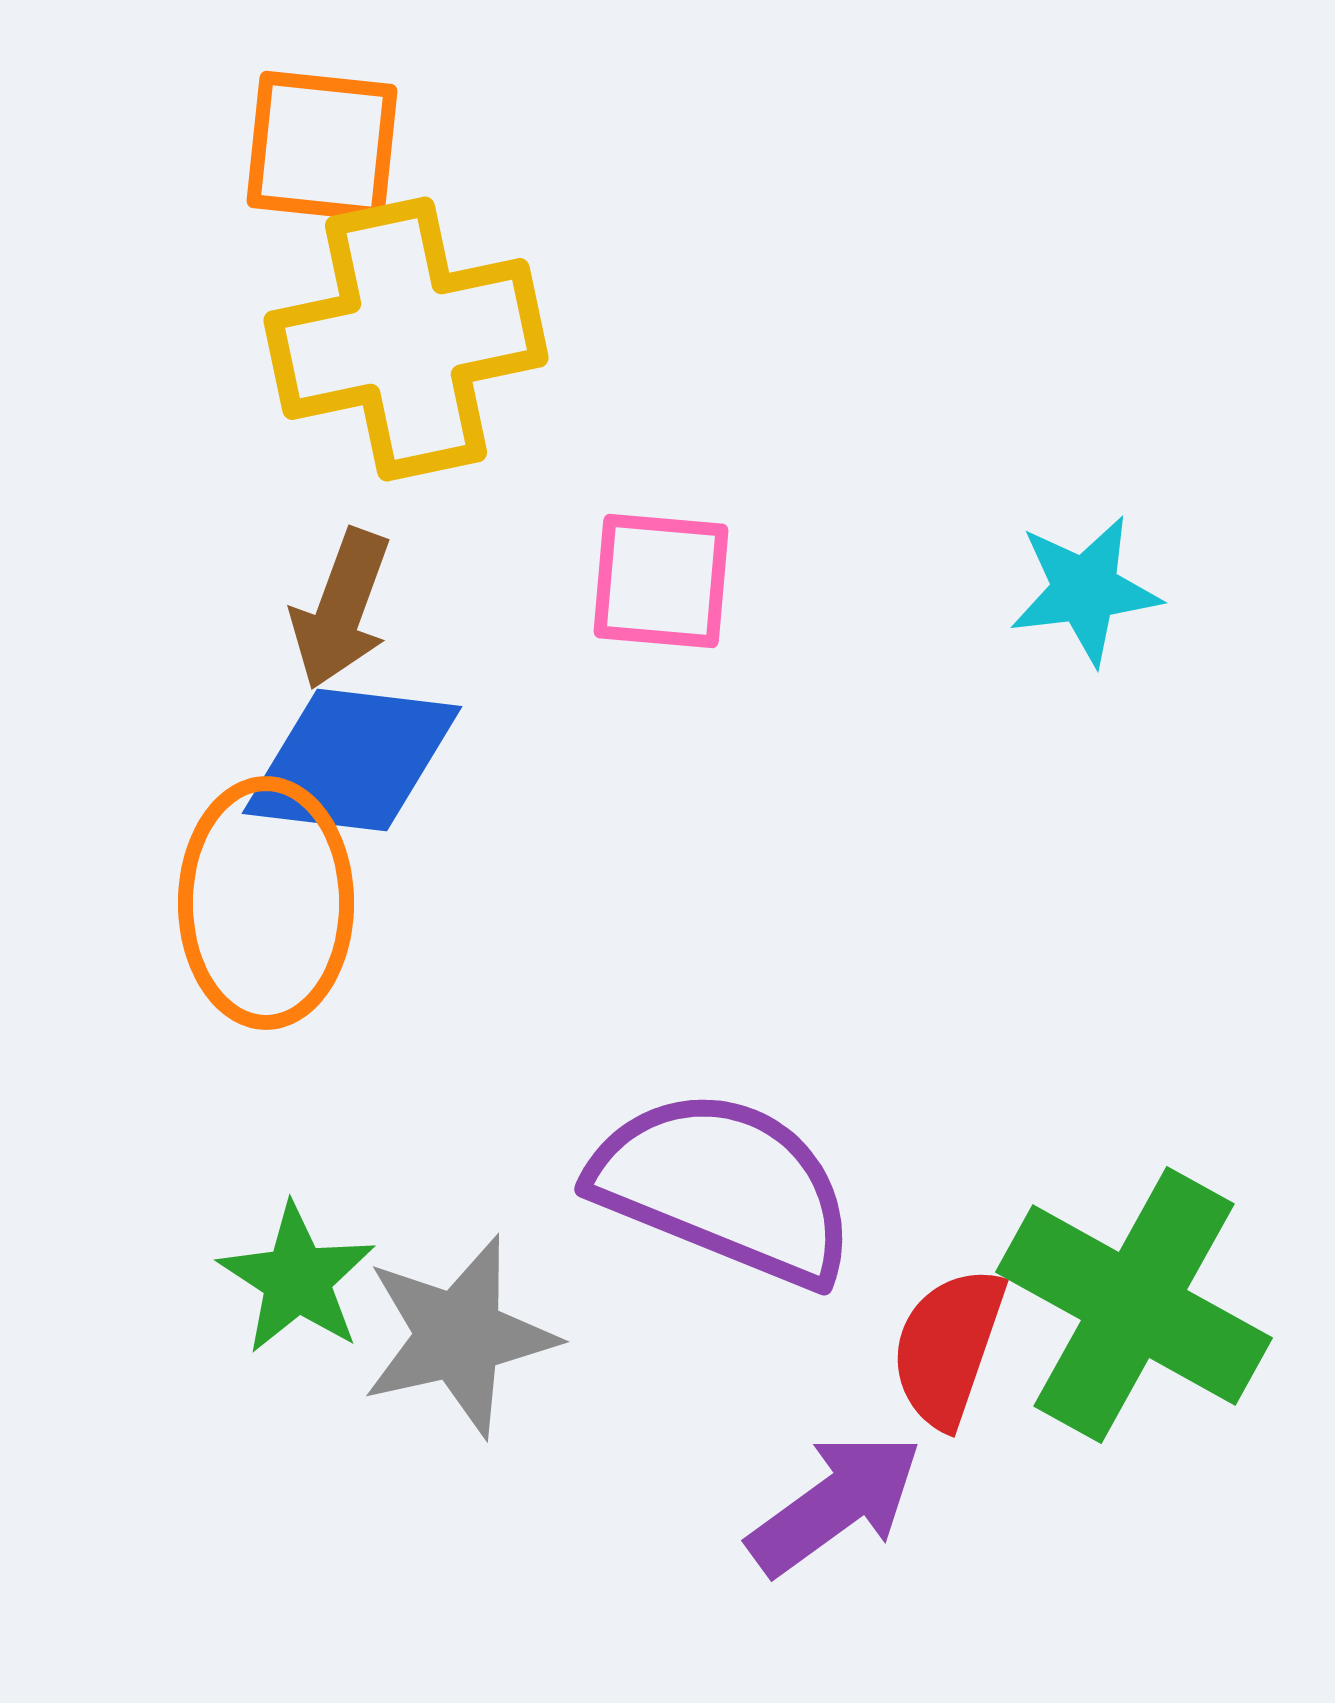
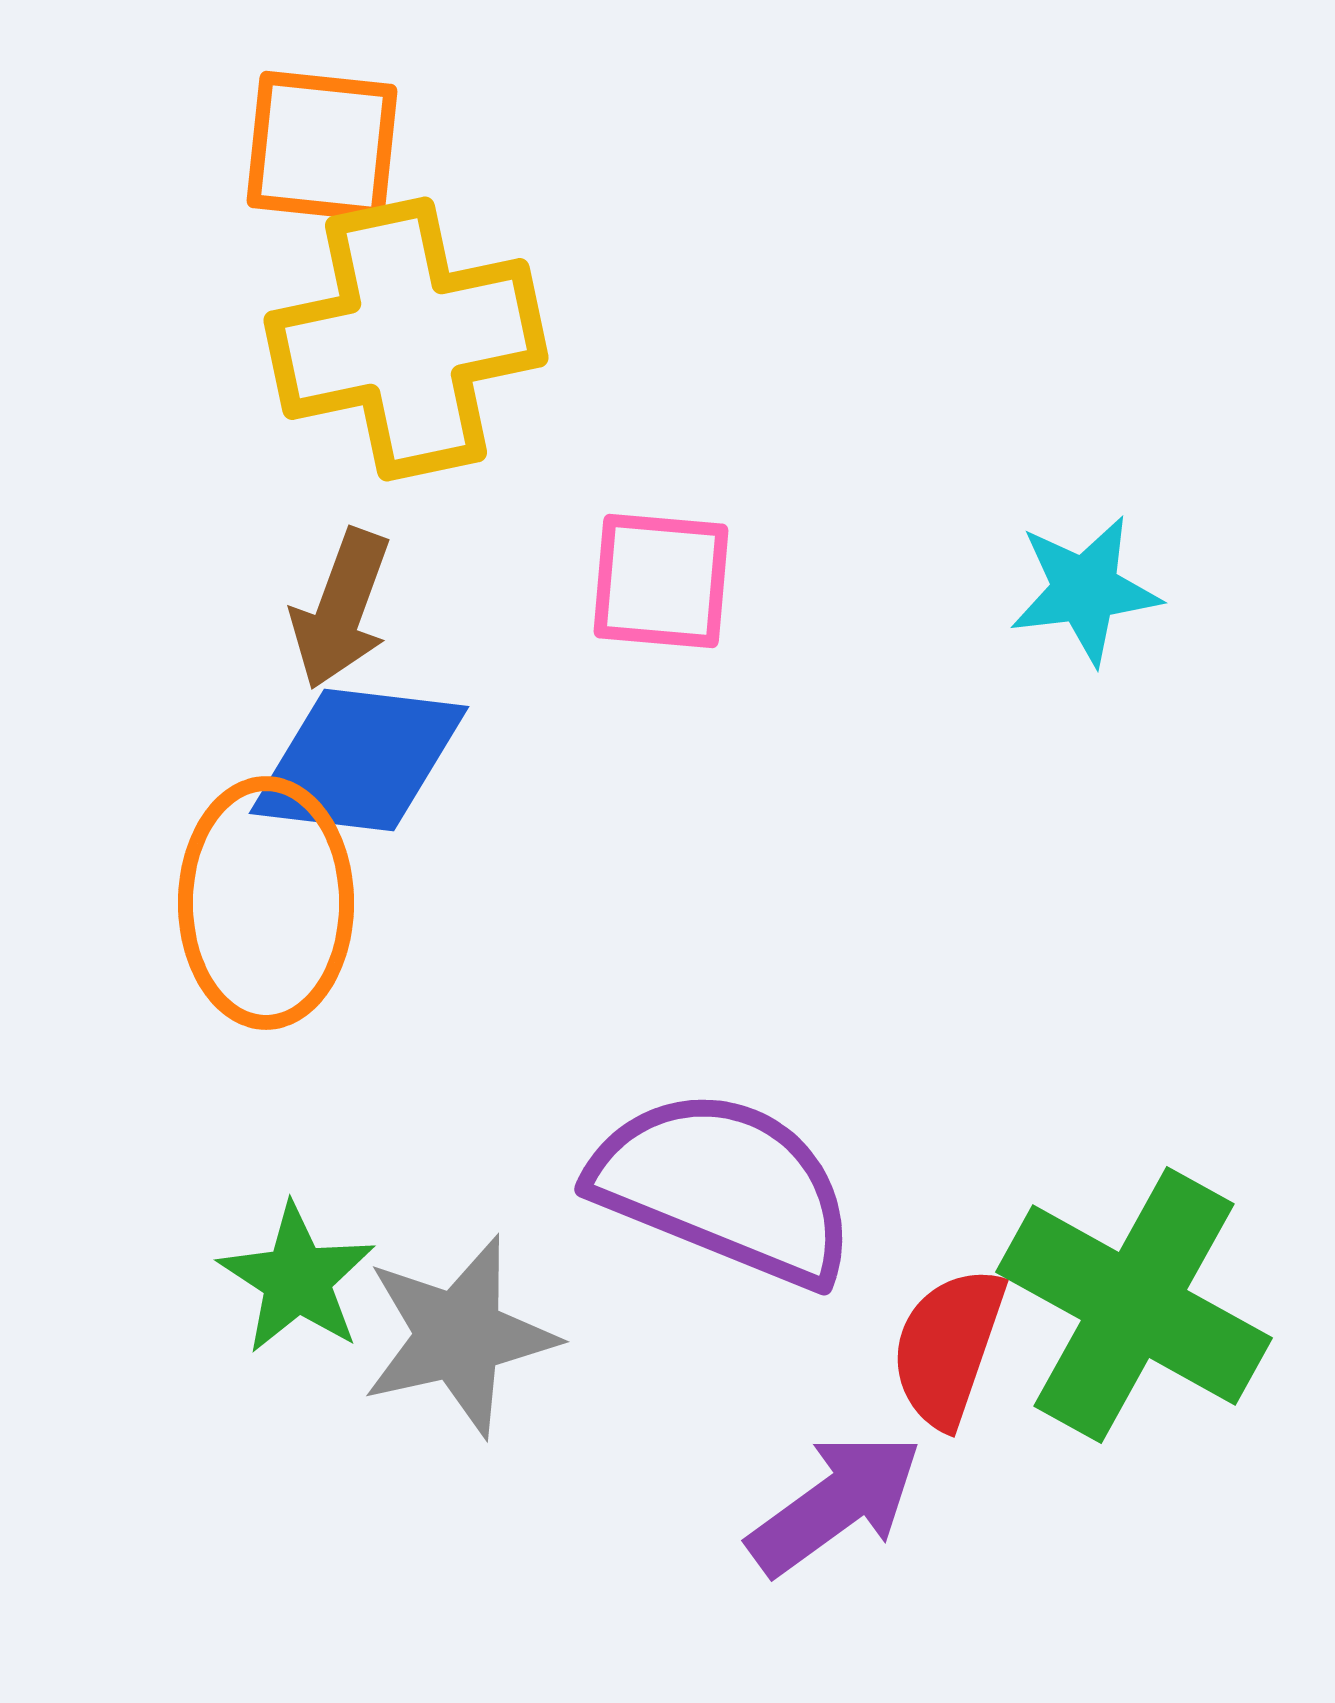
blue diamond: moved 7 px right
